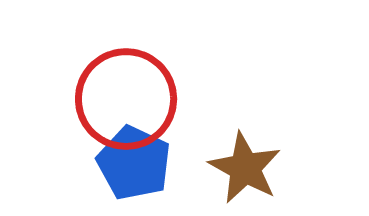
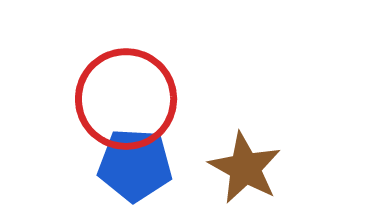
blue pentagon: moved 1 px right, 2 px down; rotated 22 degrees counterclockwise
